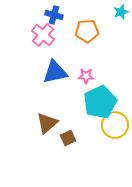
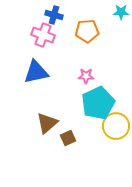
cyan star: rotated 21 degrees clockwise
pink cross: rotated 20 degrees counterclockwise
blue triangle: moved 19 px left
cyan pentagon: moved 2 px left, 1 px down
yellow circle: moved 1 px right, 1 px down
